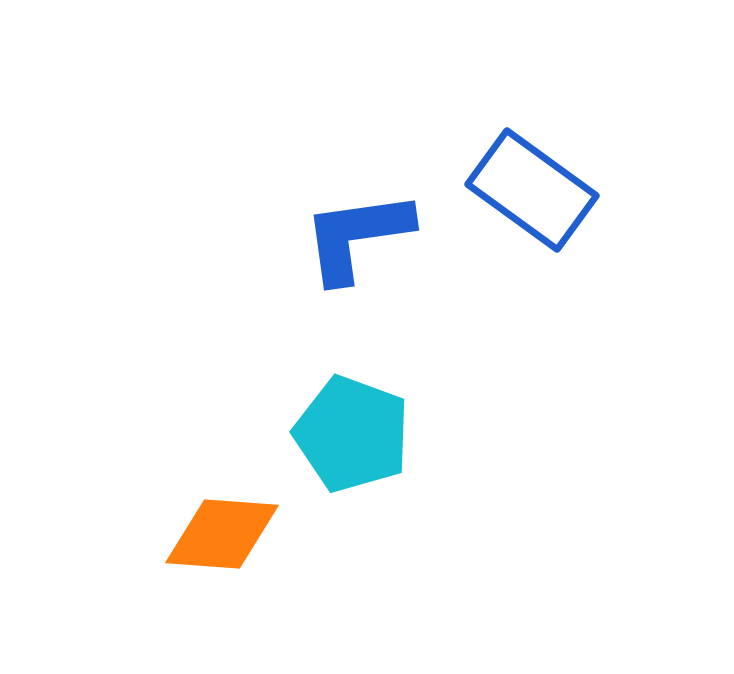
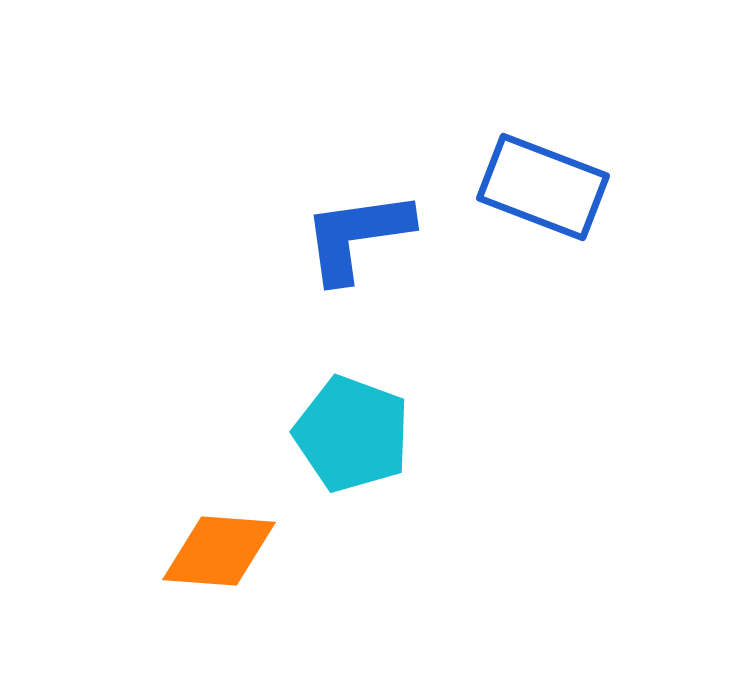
blue rectangle: moved 11 px right, 3 px up; rotated 15 degrees counterclockwise
orange diamond: moved 3 px left, 17 px down
